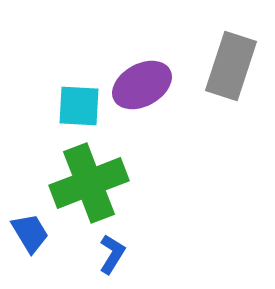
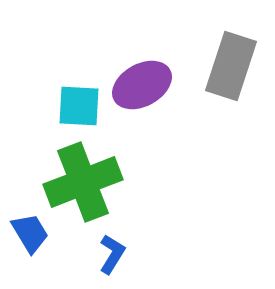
green cross: moved 6 px left, 1 px up
